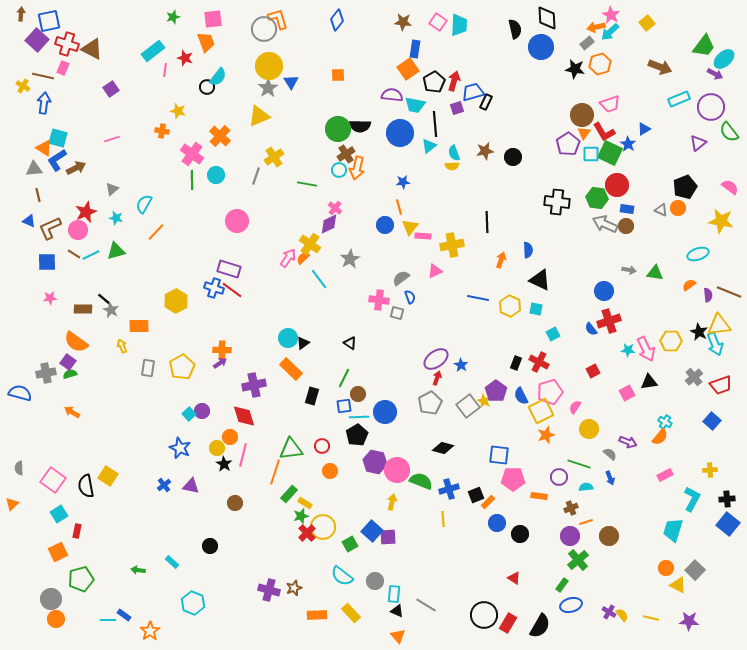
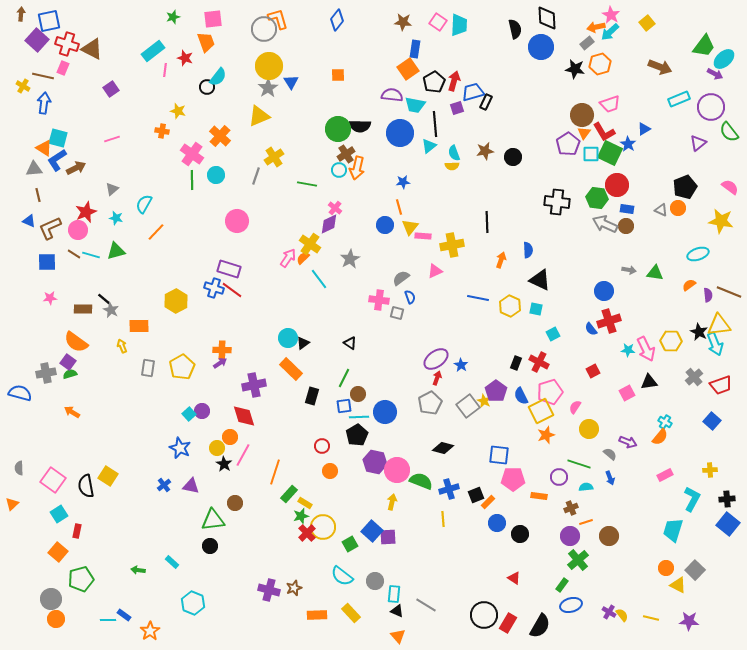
cyan line at (91, 255): rotated 42 degrees clockwise
green triangle at (291, 449): moved 78 px left, 71 px down
pink line at (243, 455): rotated 15 degrees clockwise
orange square at (58, 552): rotated 24 degrees counterclockwise
